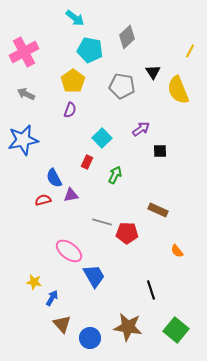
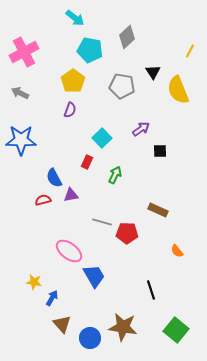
gray arrow: moved 6 px left, 1 px up
blue star: moved 2 px left; rotated 12 degrees clockwise
brown star: moved 5 px left
